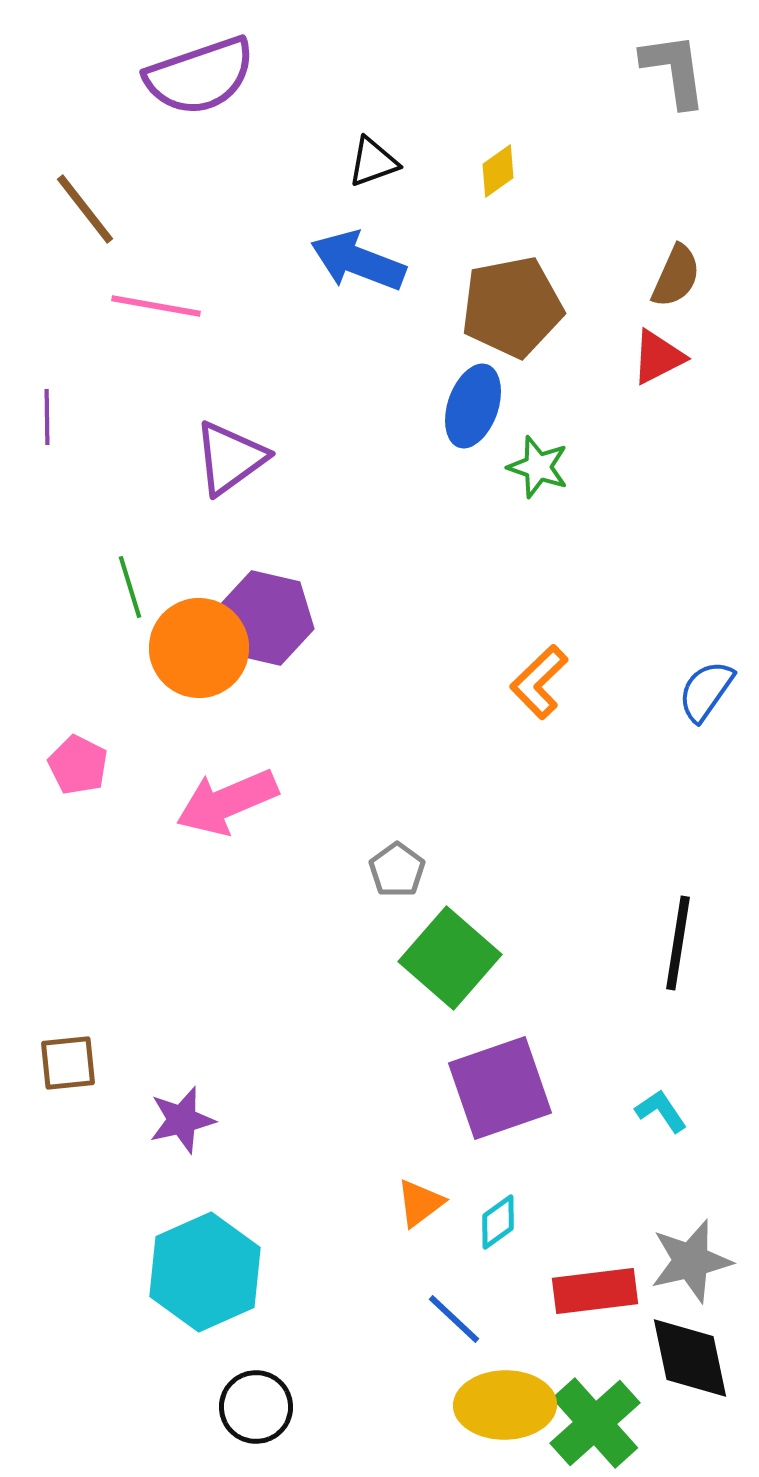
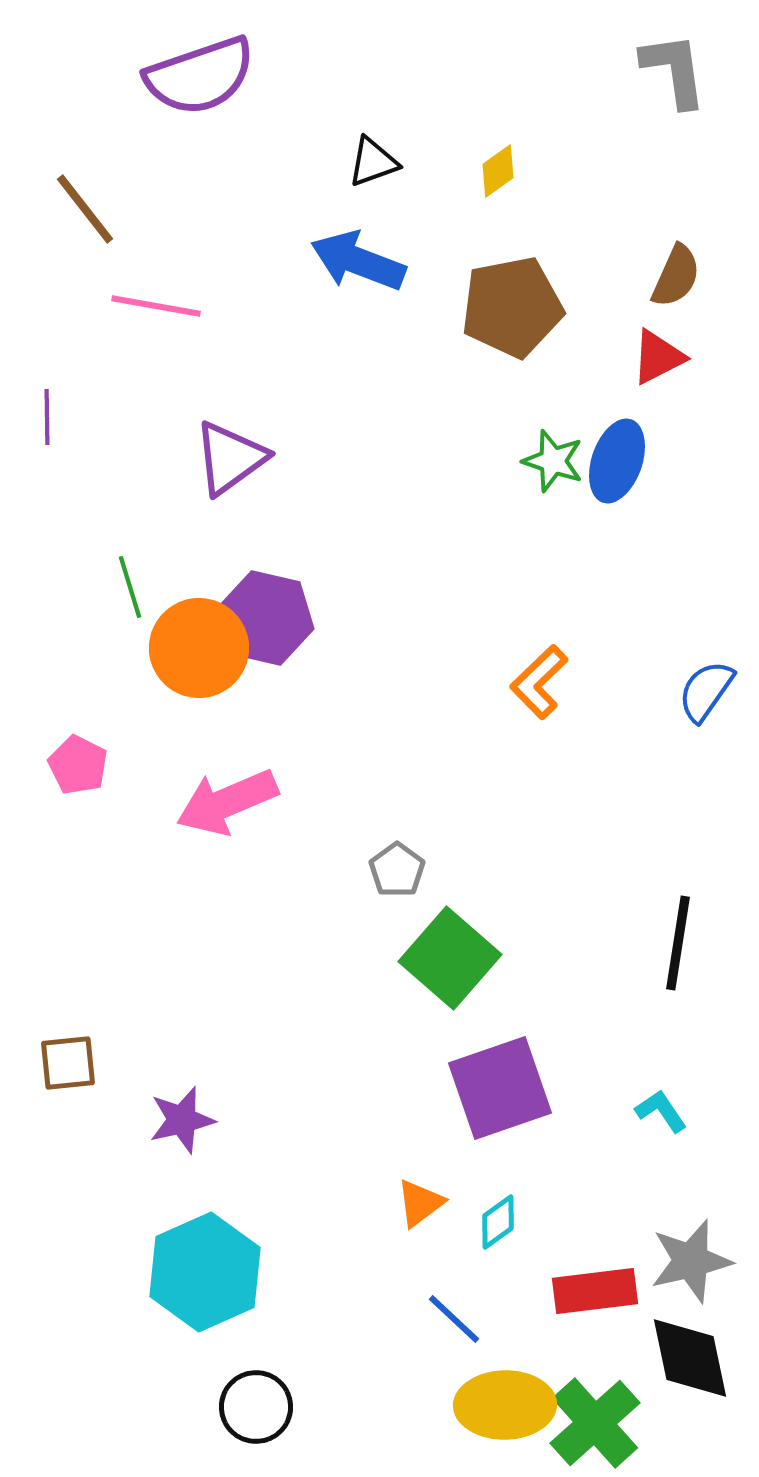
blue ellipse: moved 144 px right, 55 px down
green star: moved 15 px right, 6 px up
